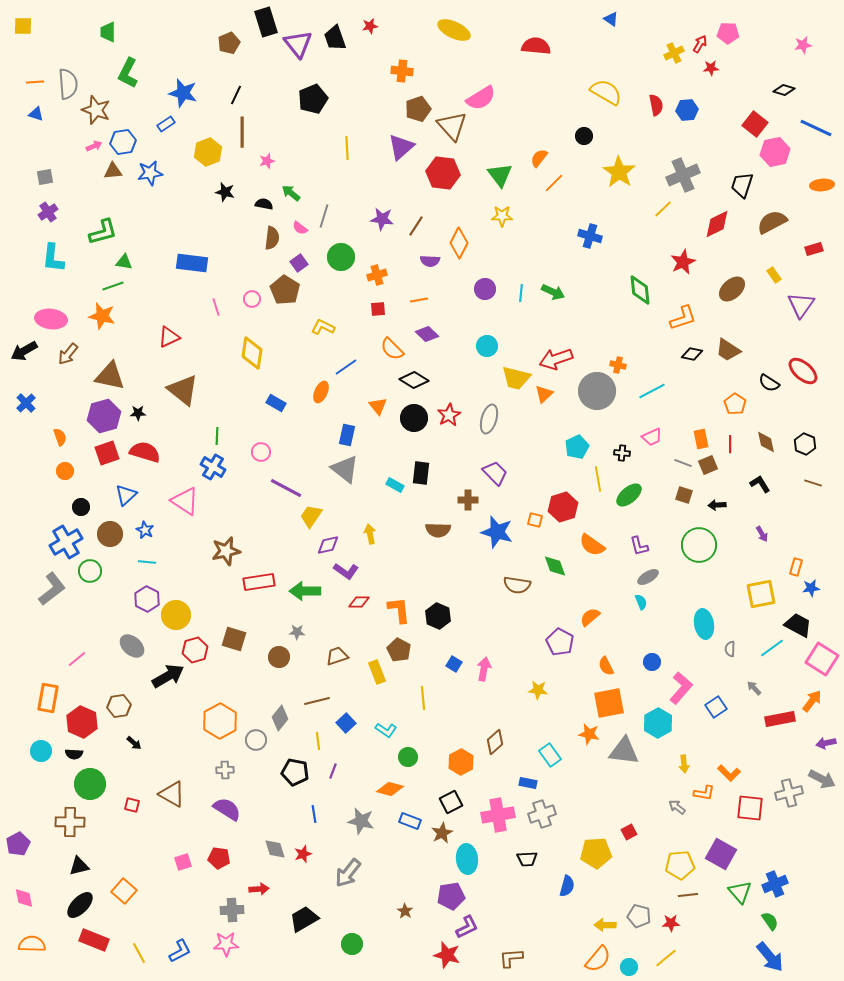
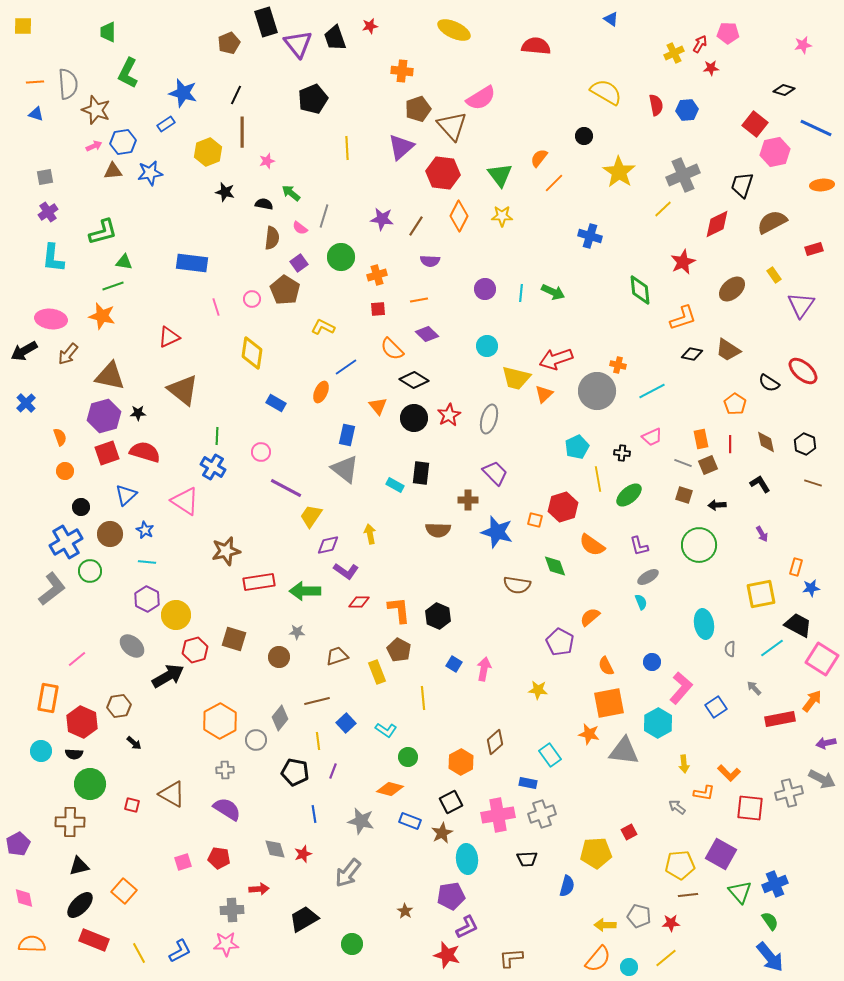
orange diamond at (459, 243): moved 27 px up
